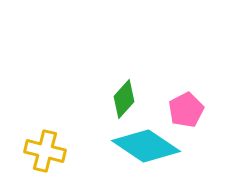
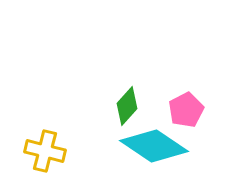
green diamond: moved 3 px right, 7 px down
cyan diamond: moved 8 px right
